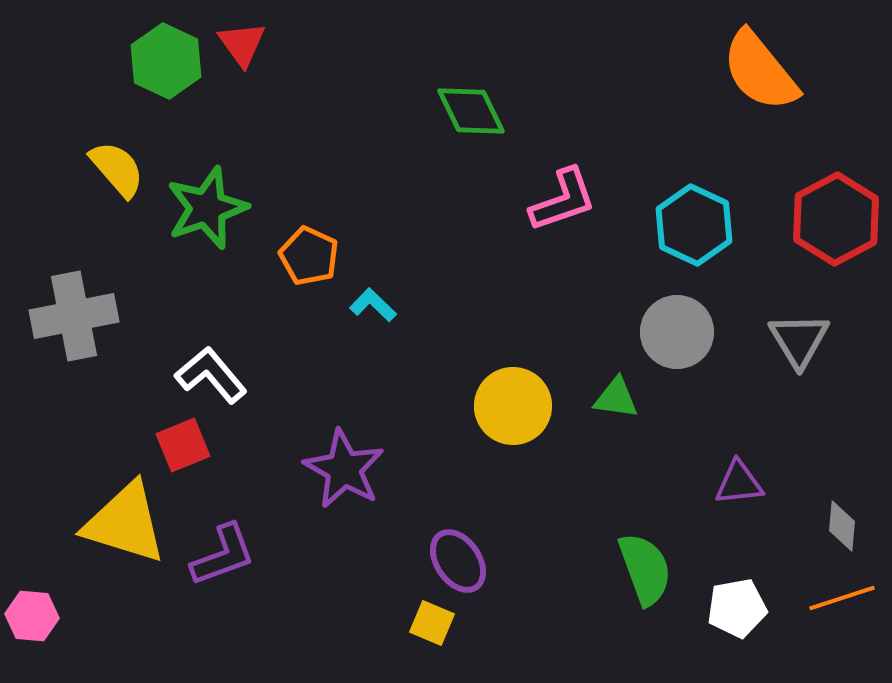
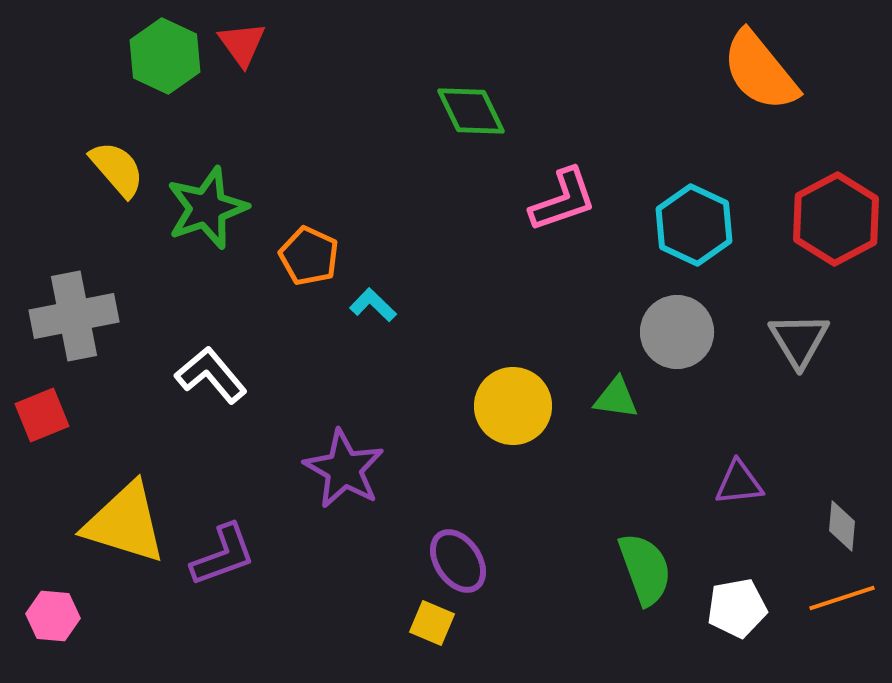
green hexagon: moved 1 px left, 5 px up
red square: moved 141 px left, 30 px up
pink hexagon: moved 21 px right
